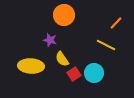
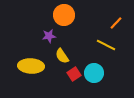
purple star: moved 1 px left, 4 px up; rotated 24 degrees counterclockwise
yellow semicircle: moved 3 px up
